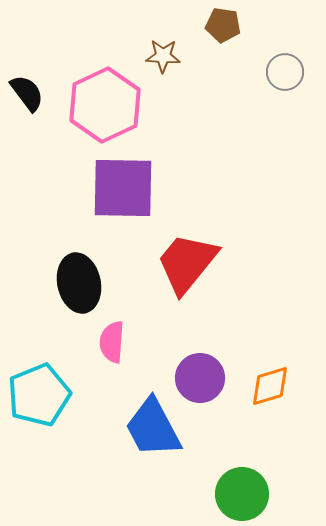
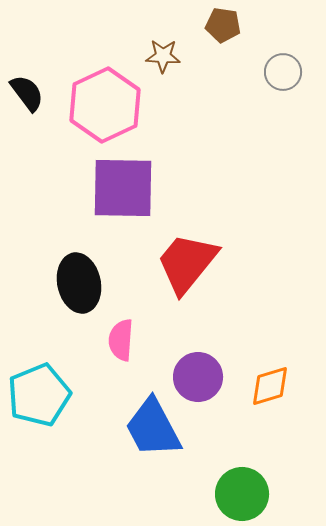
gray circle: moved 2 px left
pink semicircle: moved 9 px right, 2 px up
purple circle: moved 2 px left, 1 px up
